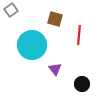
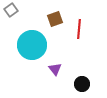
brown square: rotated 35 degrees counterclockwise
red line: moved 6 px up
